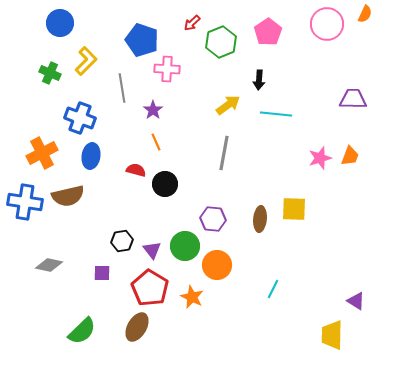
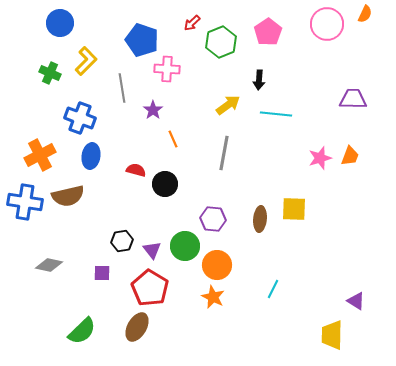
orange line at (156, 142): moved 17 px right, 3 px up
orange cross at (42, 153): moved 2 px left, 2 px down
orange star at (192, 297): moved 21 px right
